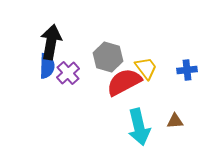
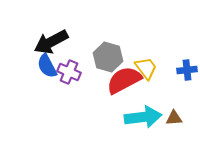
black arrow: rotated 128 degrees counterclockwise
blue semicircle: rotated 150 degrees clockwise
purple cross: moved 1 px right, 1 px up; rotated 25 degrees counterclockwise
red semicircle: moved 2 px up
brown triangle: moved 1 px left, 3 px up
cyan arrow: moved 4 px right, 10 px up; rotated 84 degrees counterclockwise
